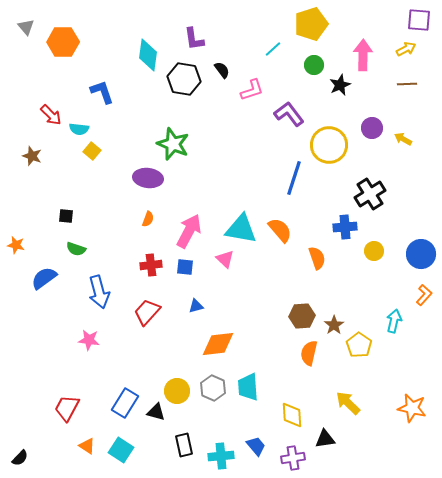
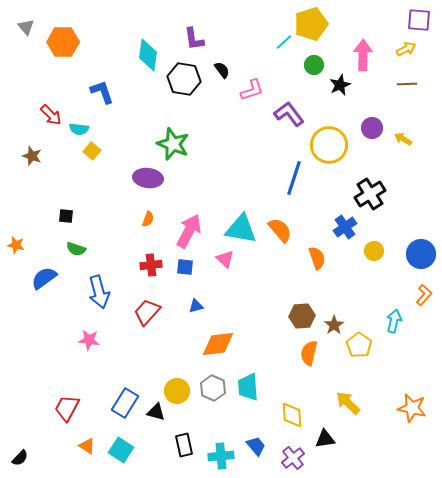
cyan line at (273, 49): moved 11 px right, 7 px up
blue cross at (345, 227): rotated 30 degrees counterclockwise
purple cross at (293, 458): rotated 30 degrees counterclockwise
